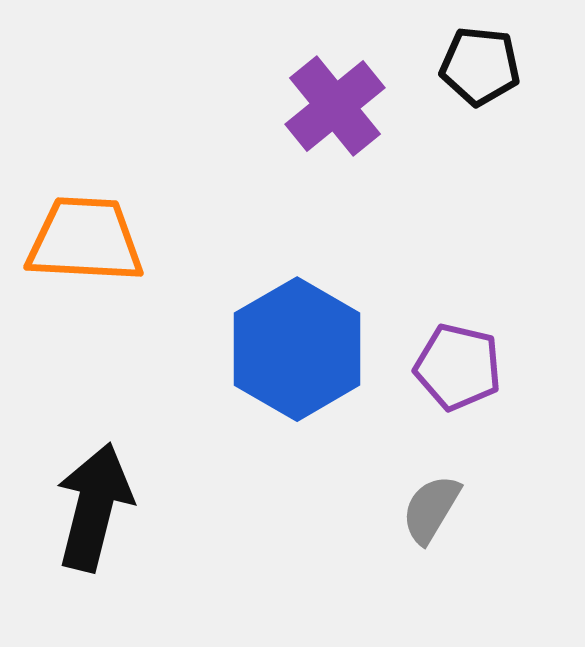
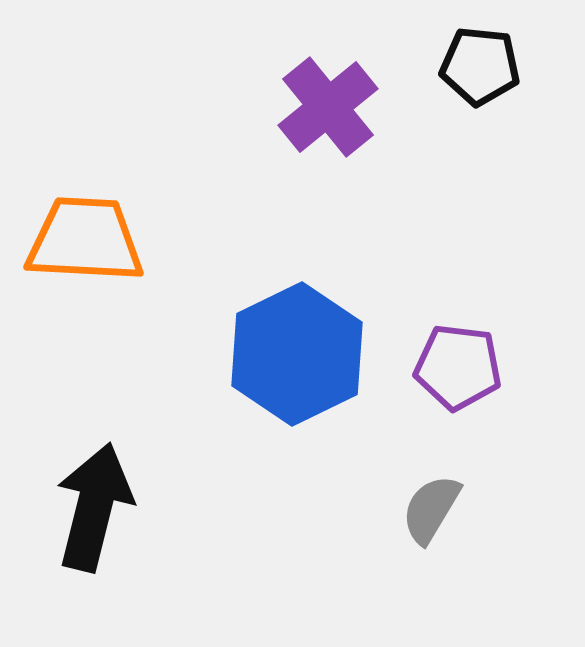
purple cross: moved 7 px left, 1 px down
blue hexagon: moved 5 px down; rotated 4 degrees clockwise
purple pentagon: rotated 6 degrees counterclockwise
